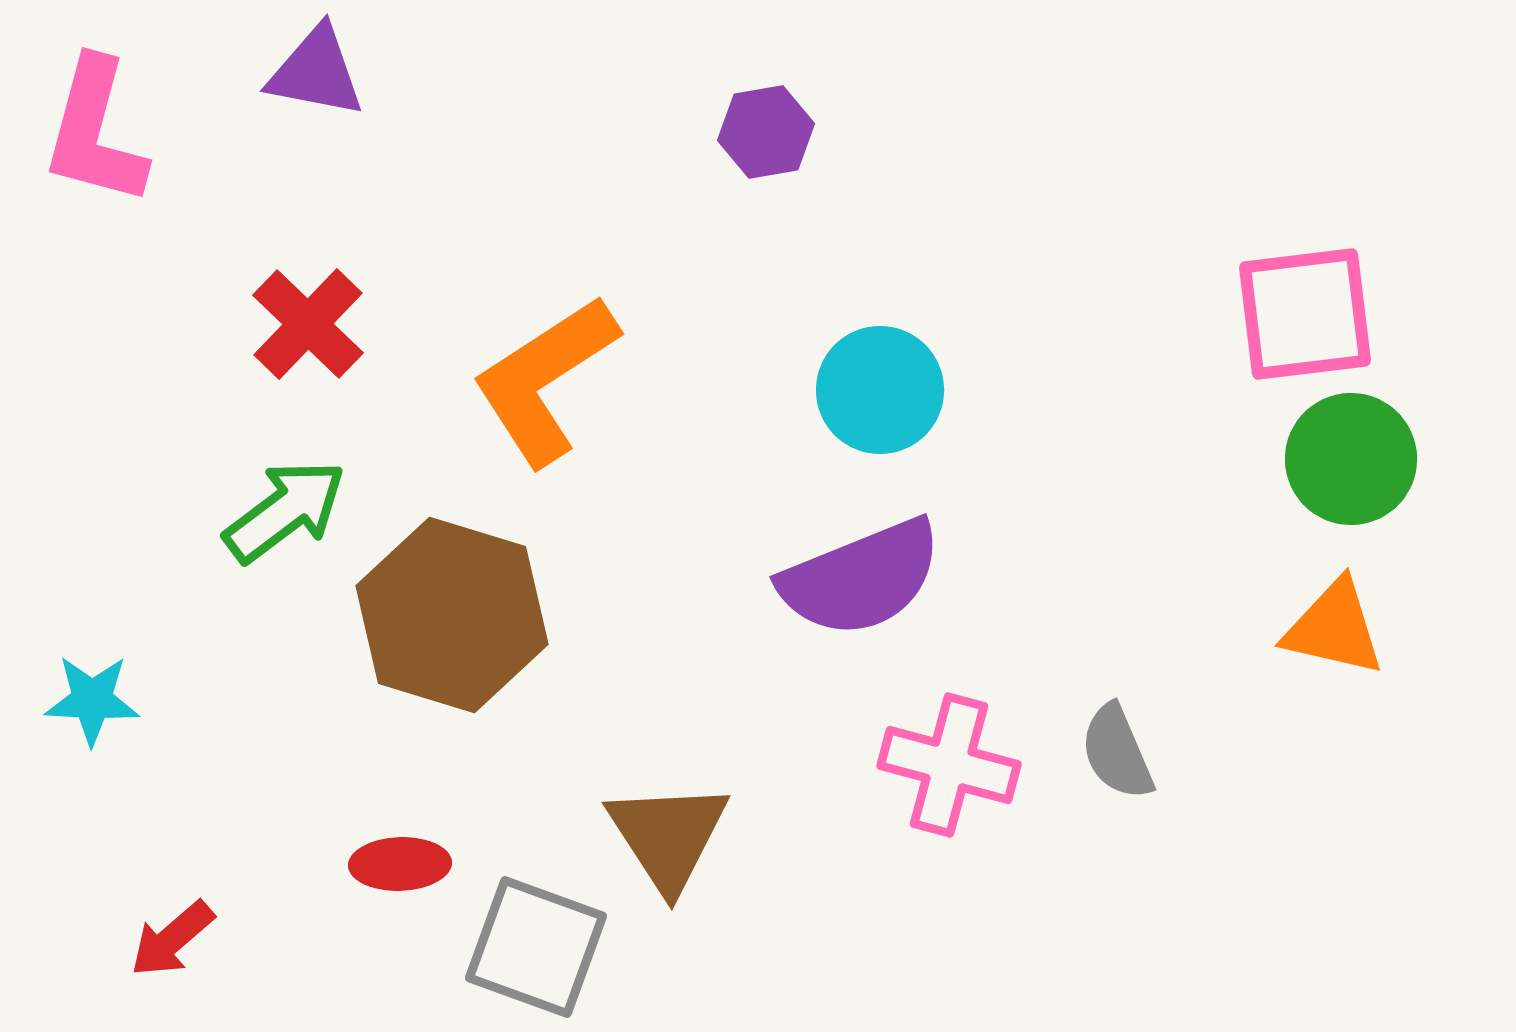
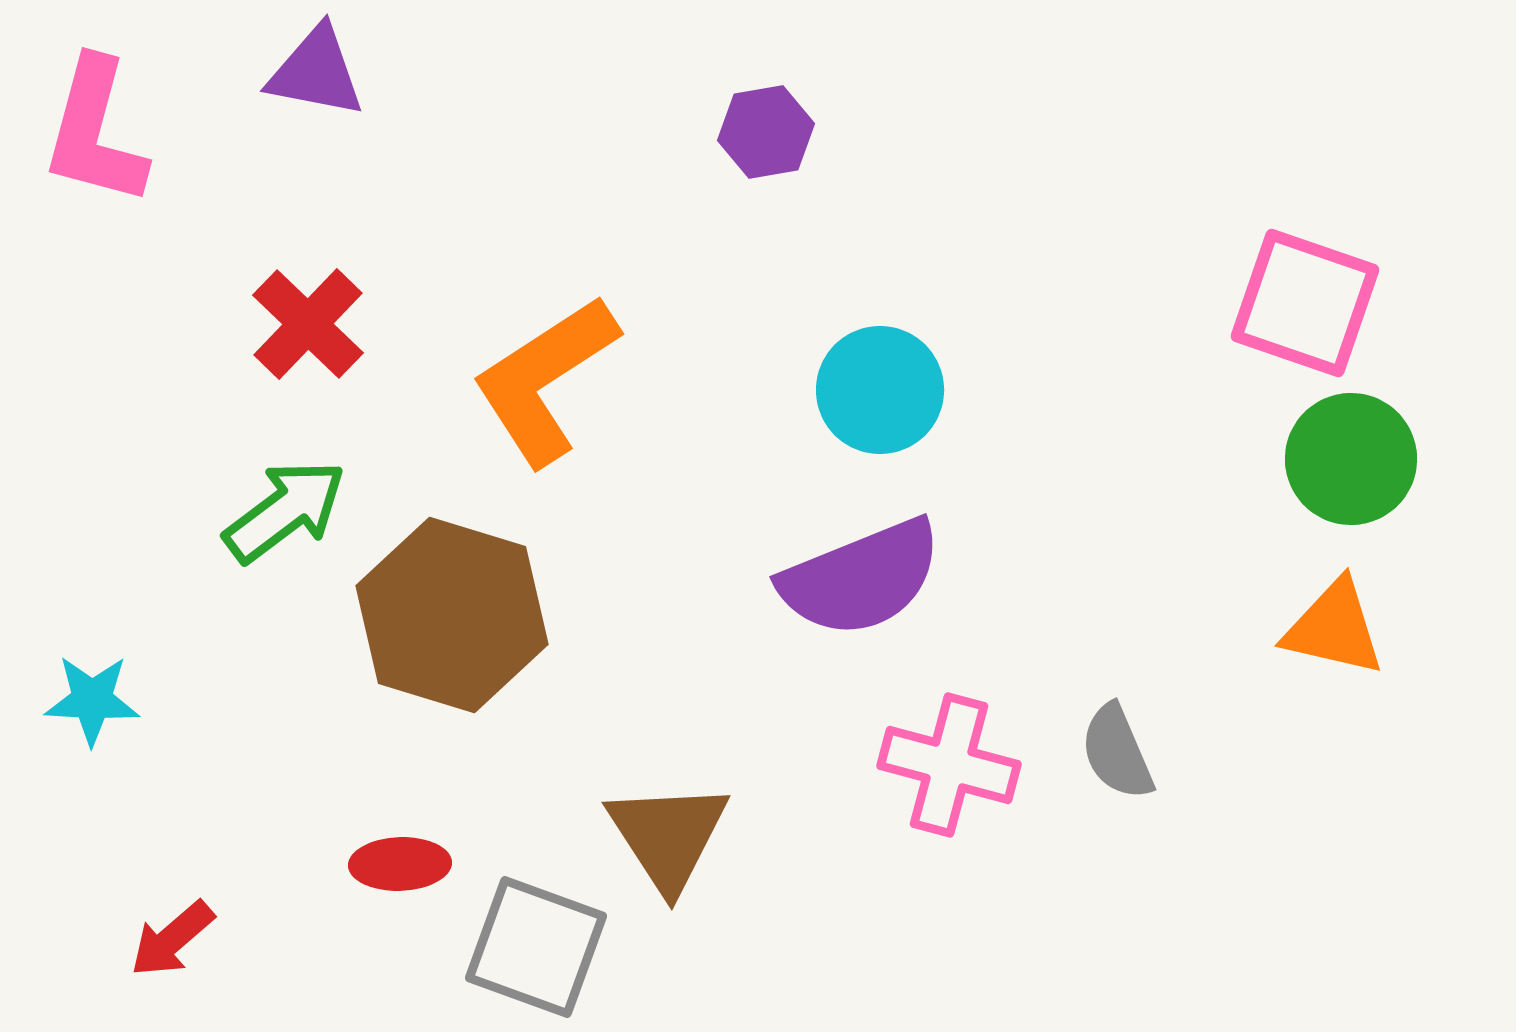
pink square: moved 11 px up; rotated 26 degrees clockwise
